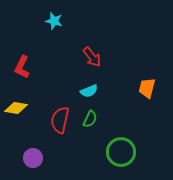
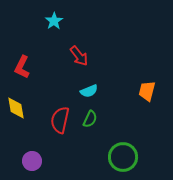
cyan star: rotated 24 degrees clockwise
red arrow: moved 13 px left, 1 px up
orange trapezoid: moved 3 px down
yellow diamond: rotated 70 degrees clockwise
green circle: moved 2 px right, 5 px down
purple circle: moved 1 px left, 3 px down
